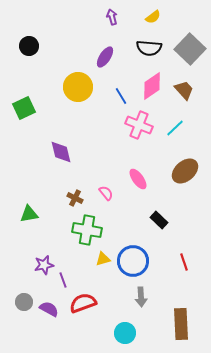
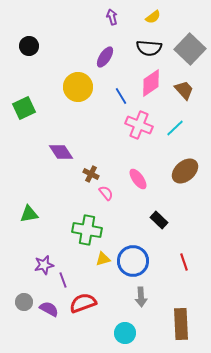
pink diamond: moved 1 px left, 3 px up
purple diamond: rotated 20 degrees counterclockwise
brown cross: moved 16 px right, 24 px up
